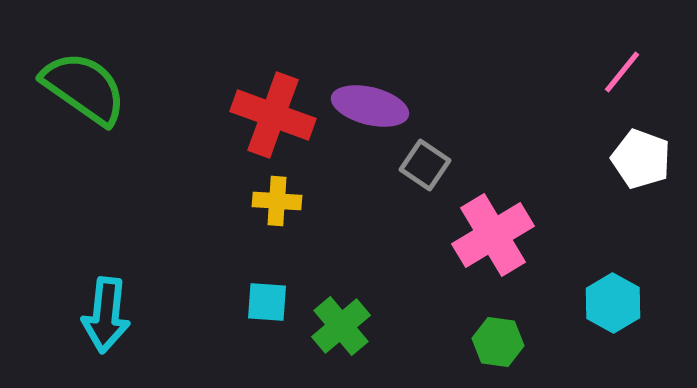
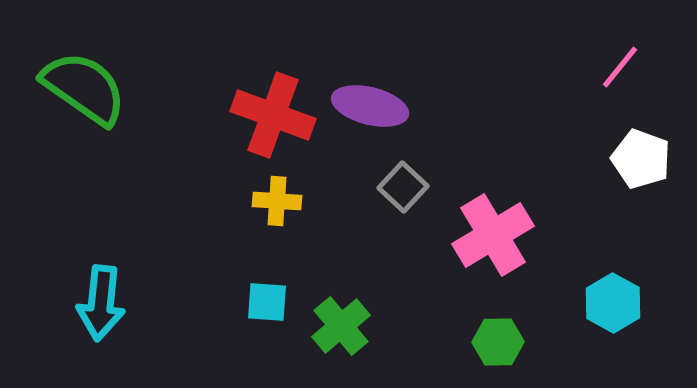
pink line: moved 2 px left, 5 px up
gray square: moved 22 px left, 22 px down; rotated 9 degrees clockwise
cyan arrow: moved 5 px left, 12 px up
green hexagon: rotated 9 degrees counterclockwise
